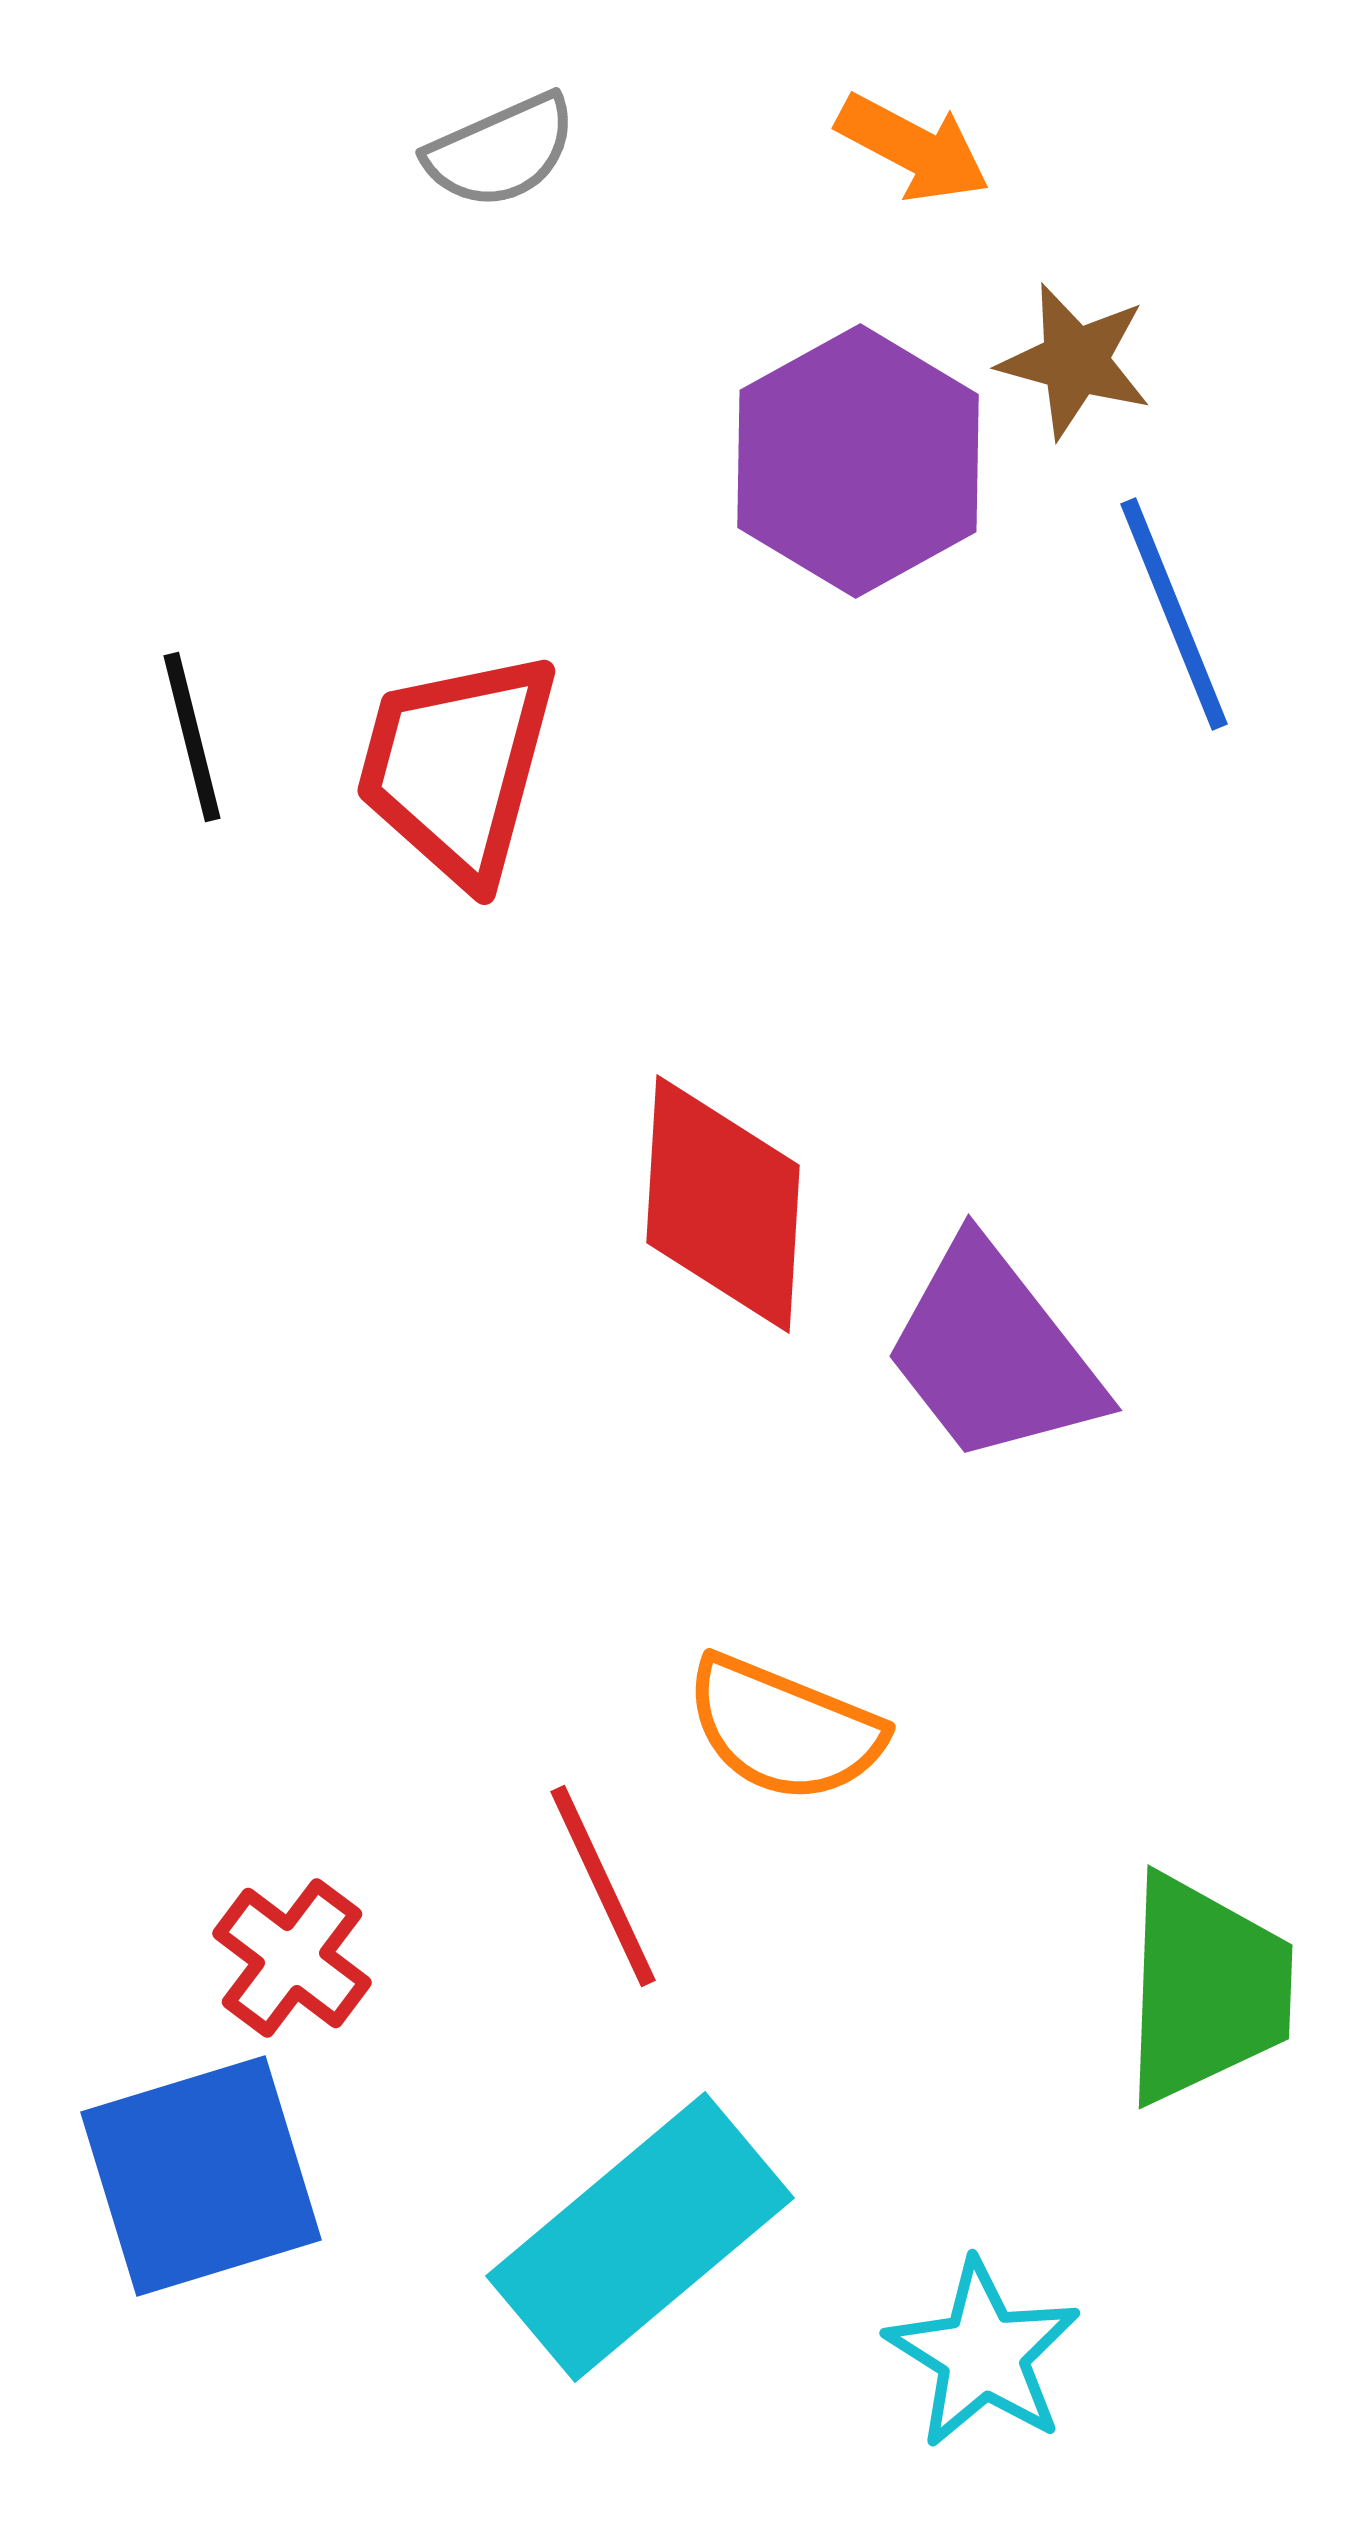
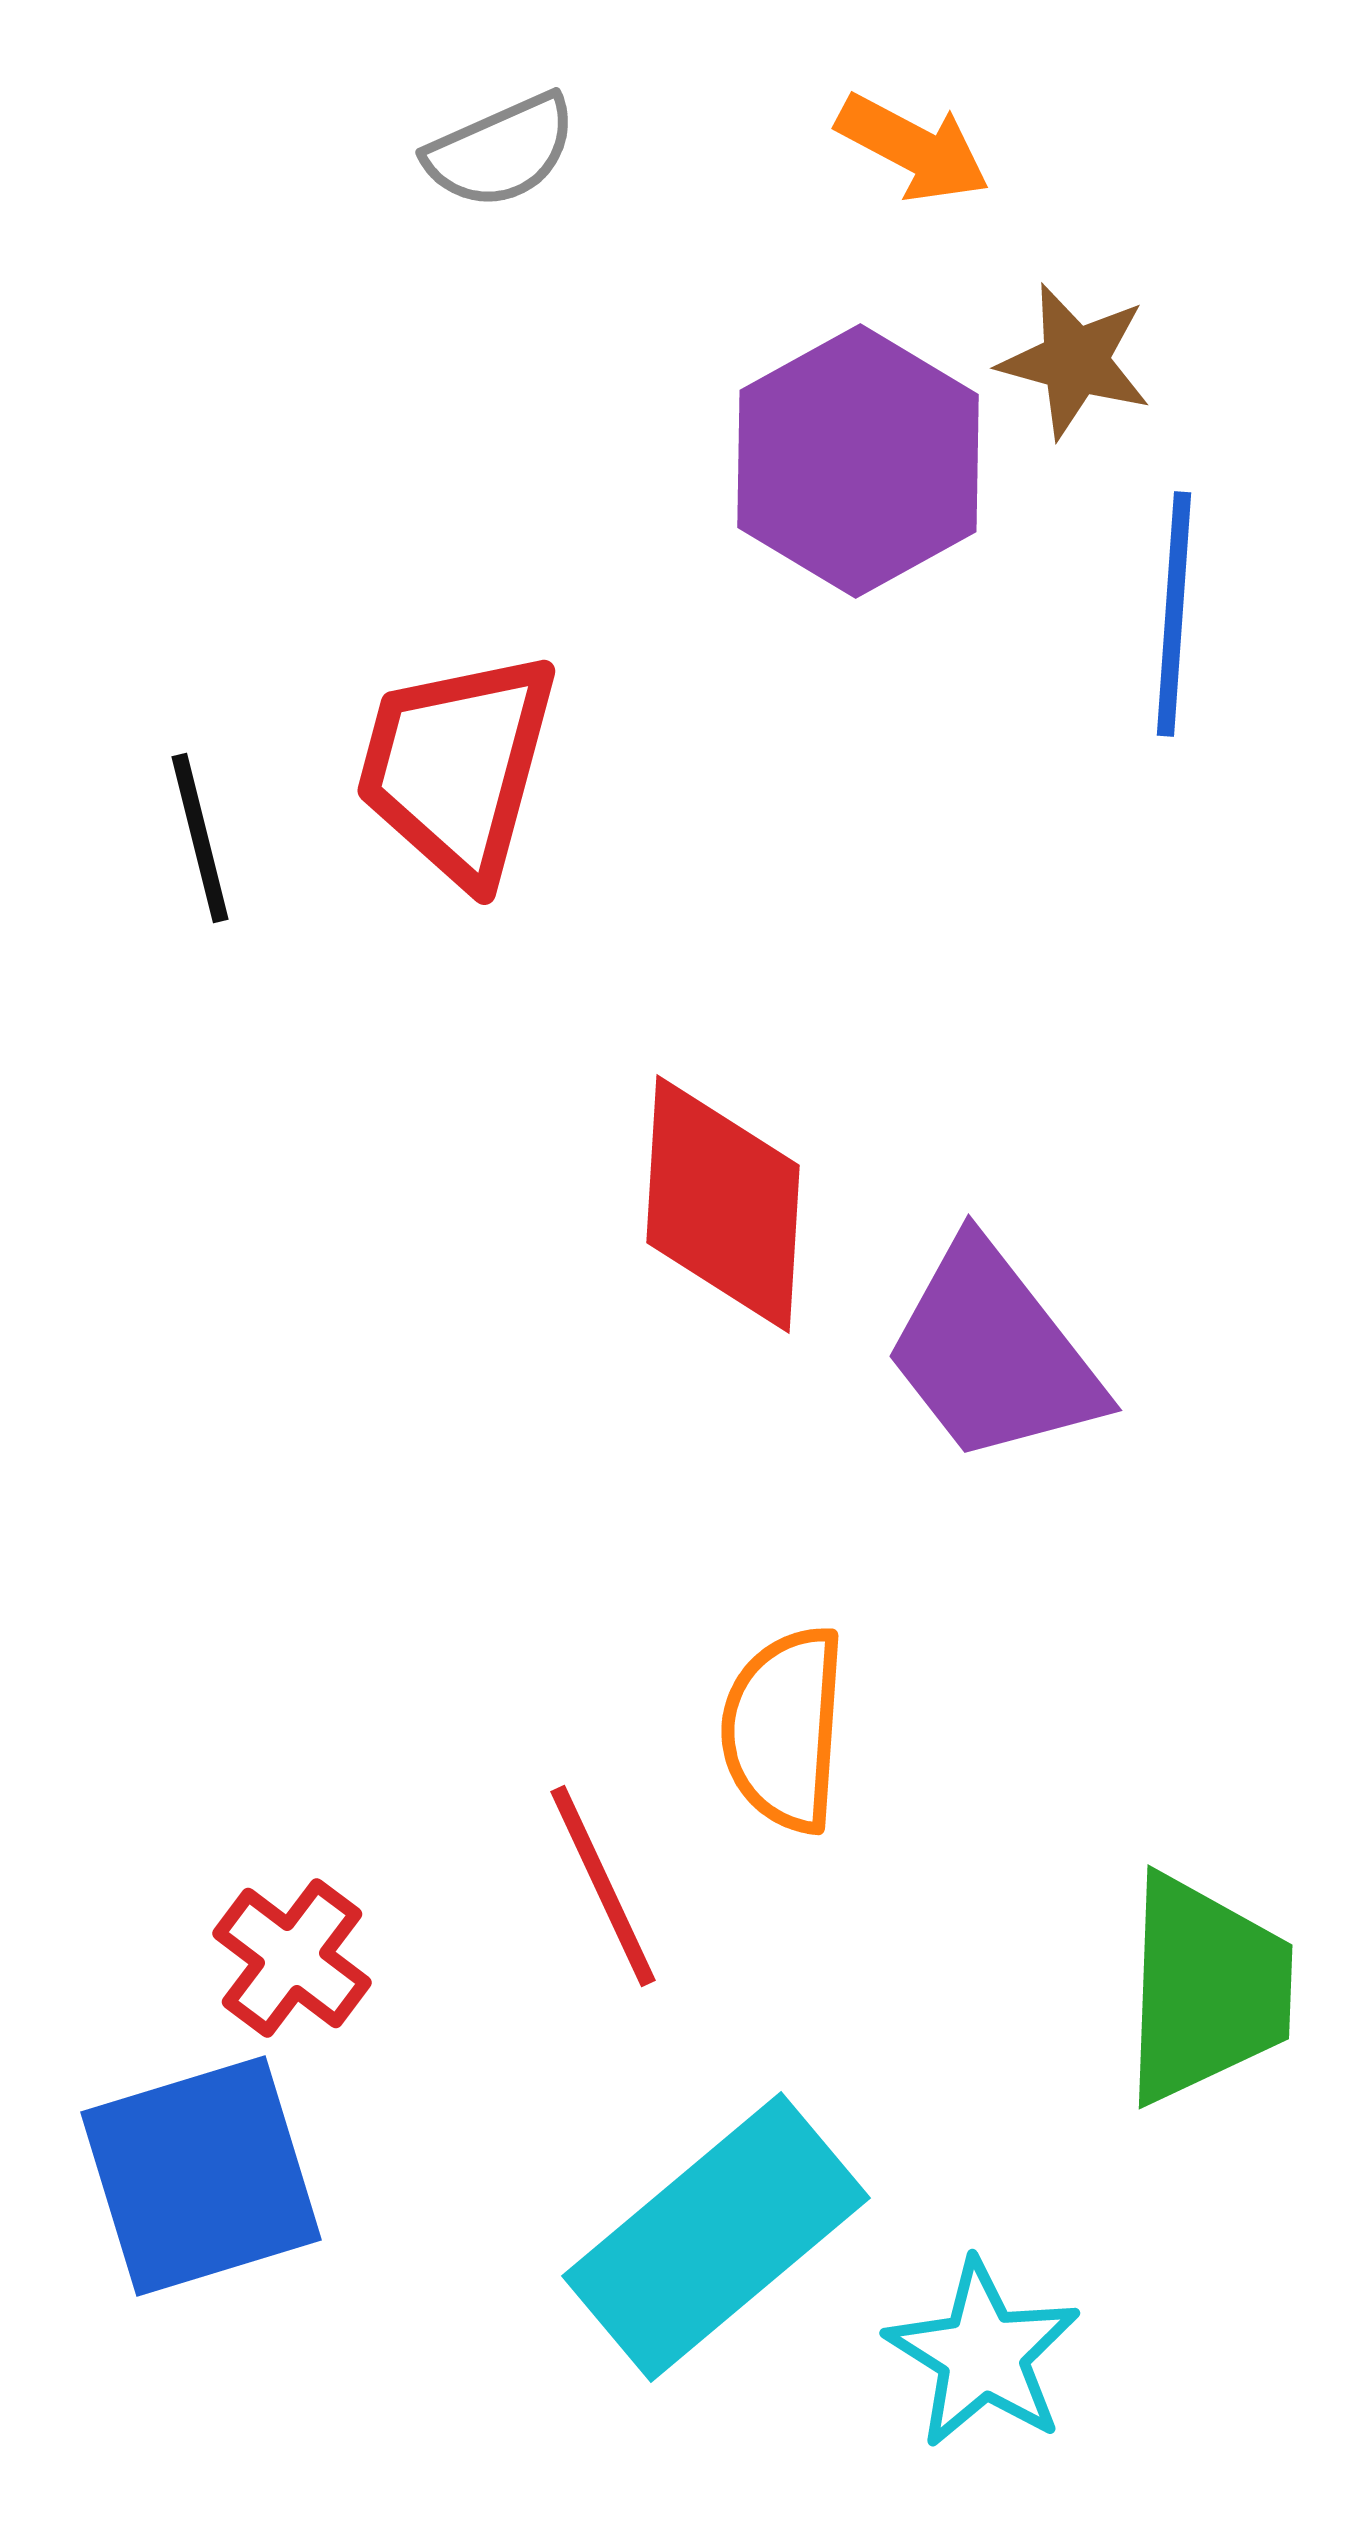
blue line: rotated 26 degrees clockwise
black line: moved 8 px right, 101 px down
orange semicircle: rotated 72 degrees clockwise
cyan rectangle: moved 76 px right
